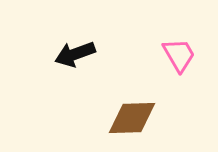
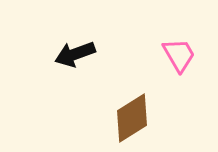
brown diamond: rotated 30 degrees counterclockwise
